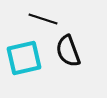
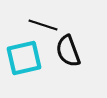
black line: moved 6 px down
